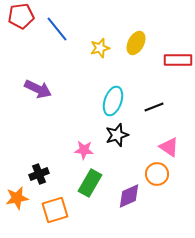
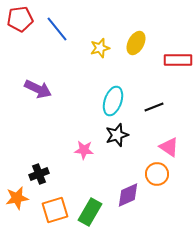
red pentagon: moved 1 px left, 3 px down
green rectangle: moved 29 px down
purple diamond: moved 1 px left, 1 px up
